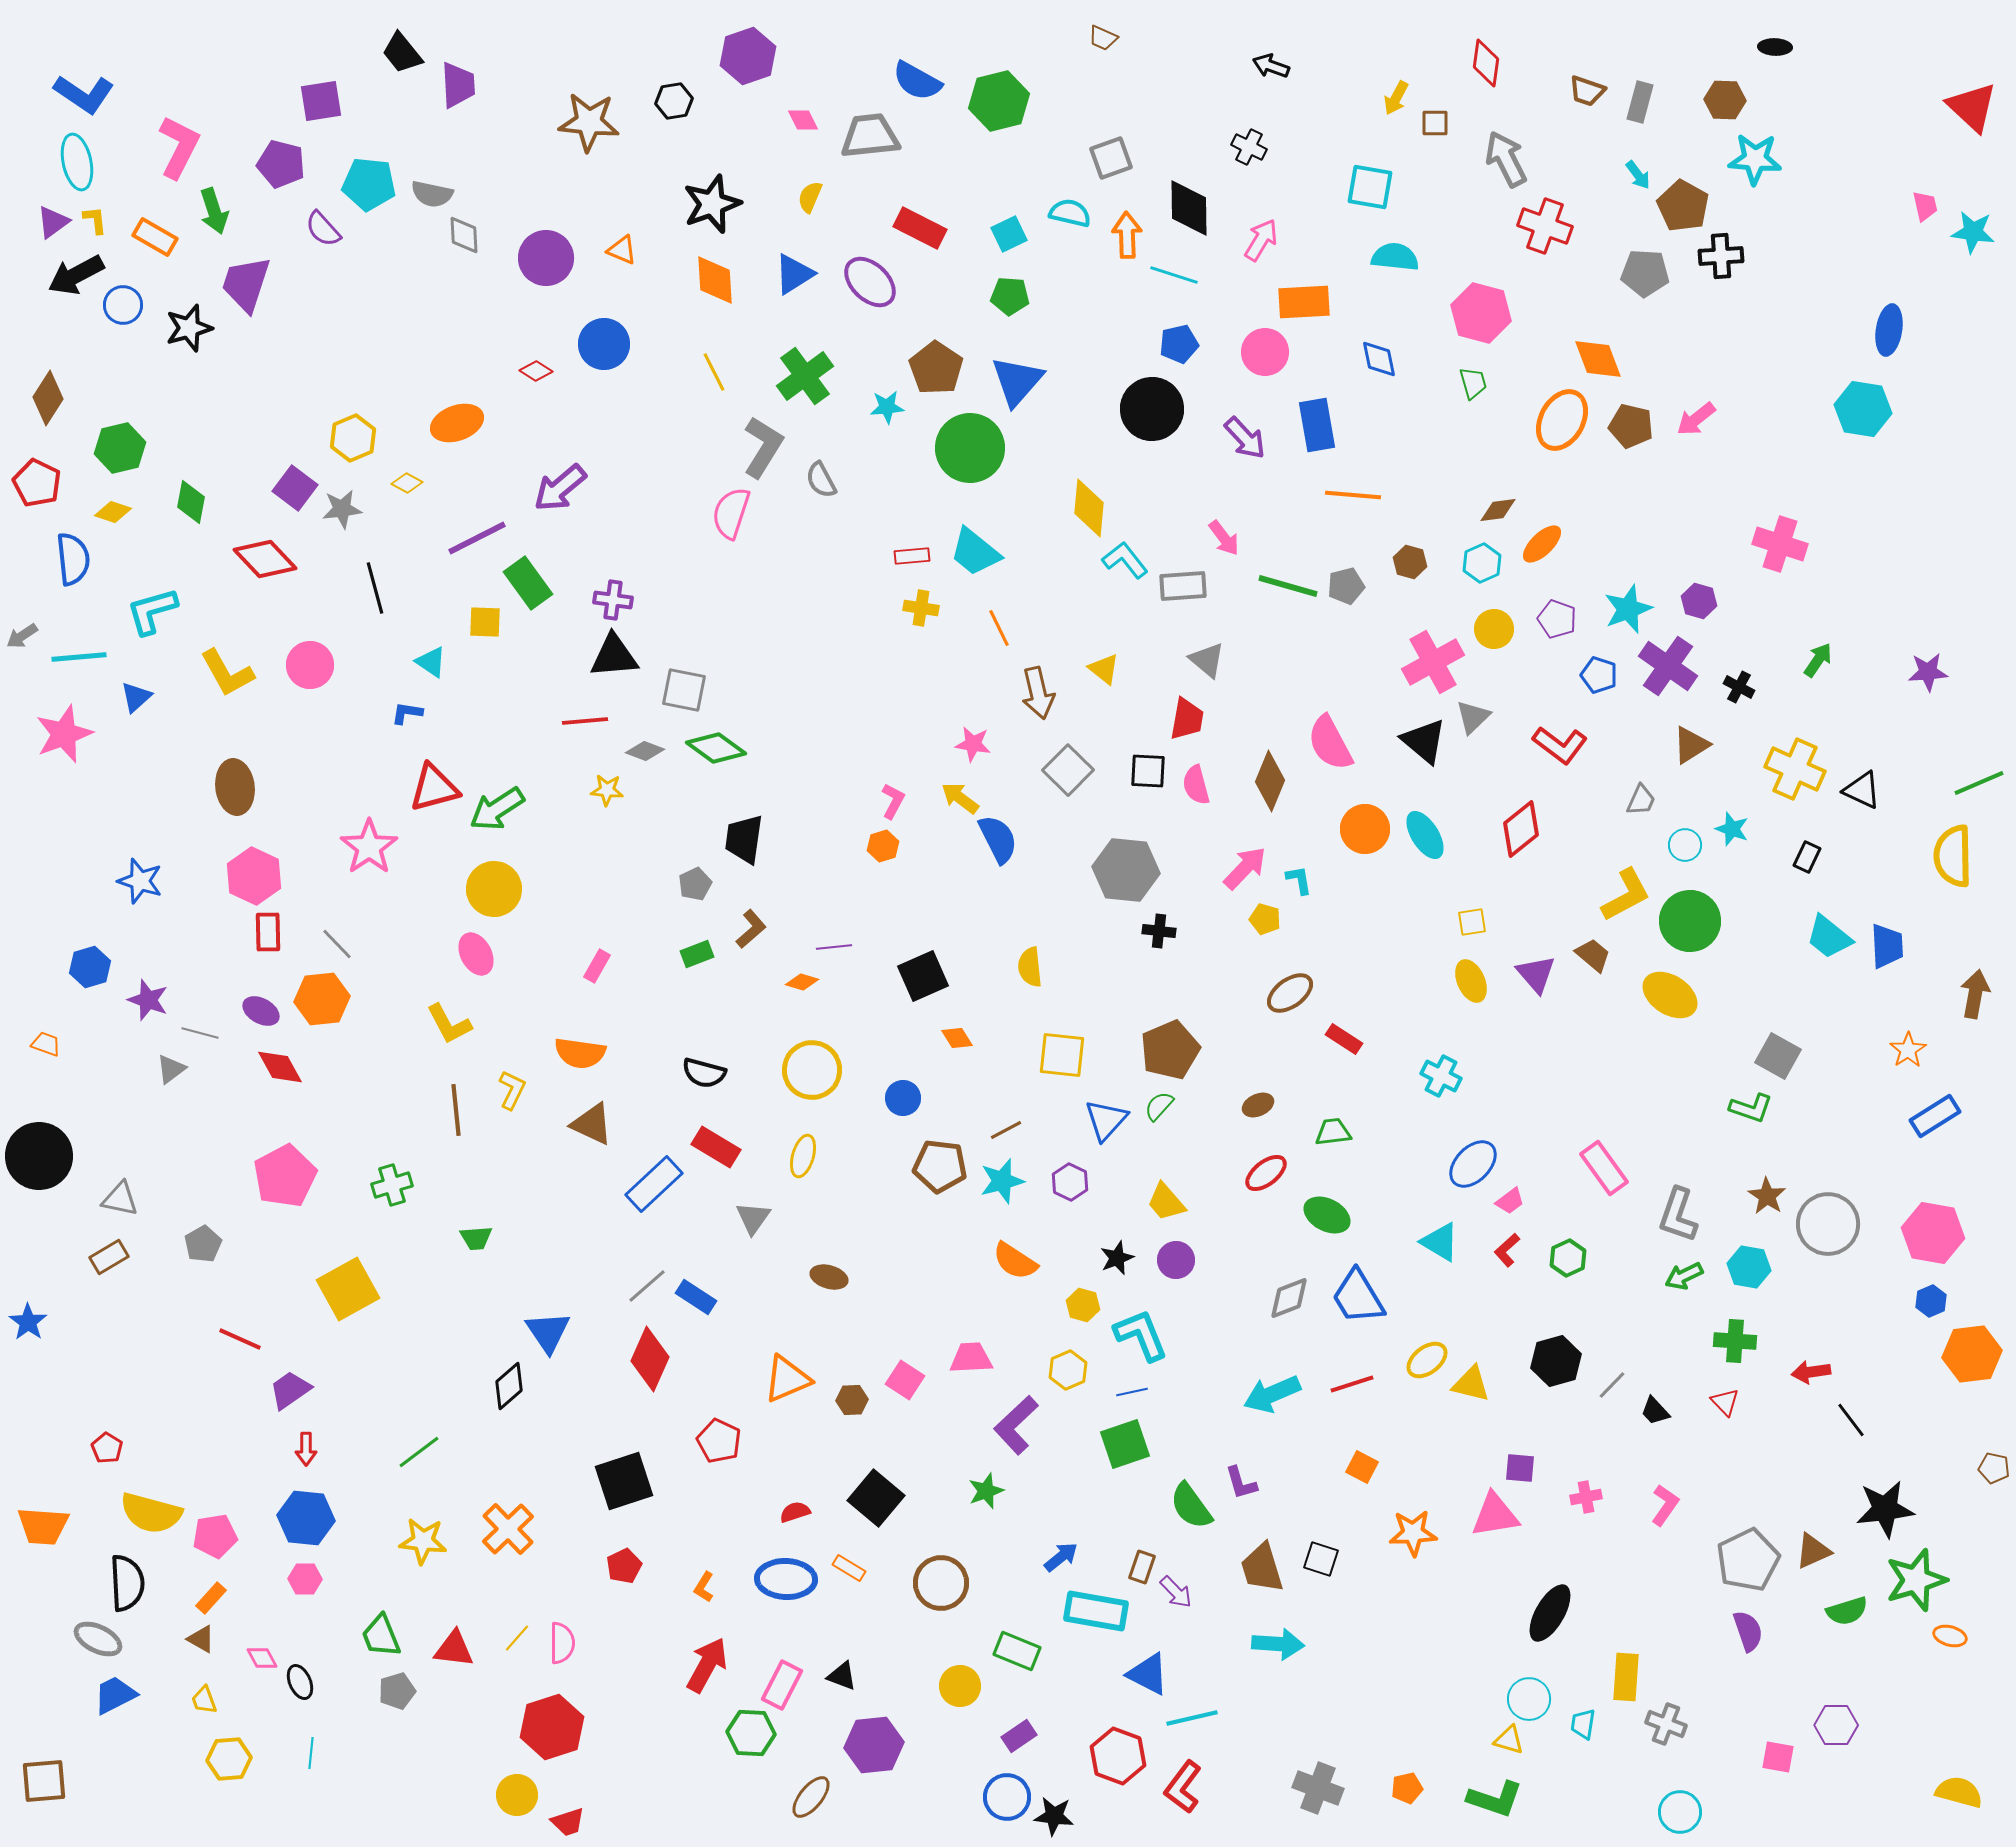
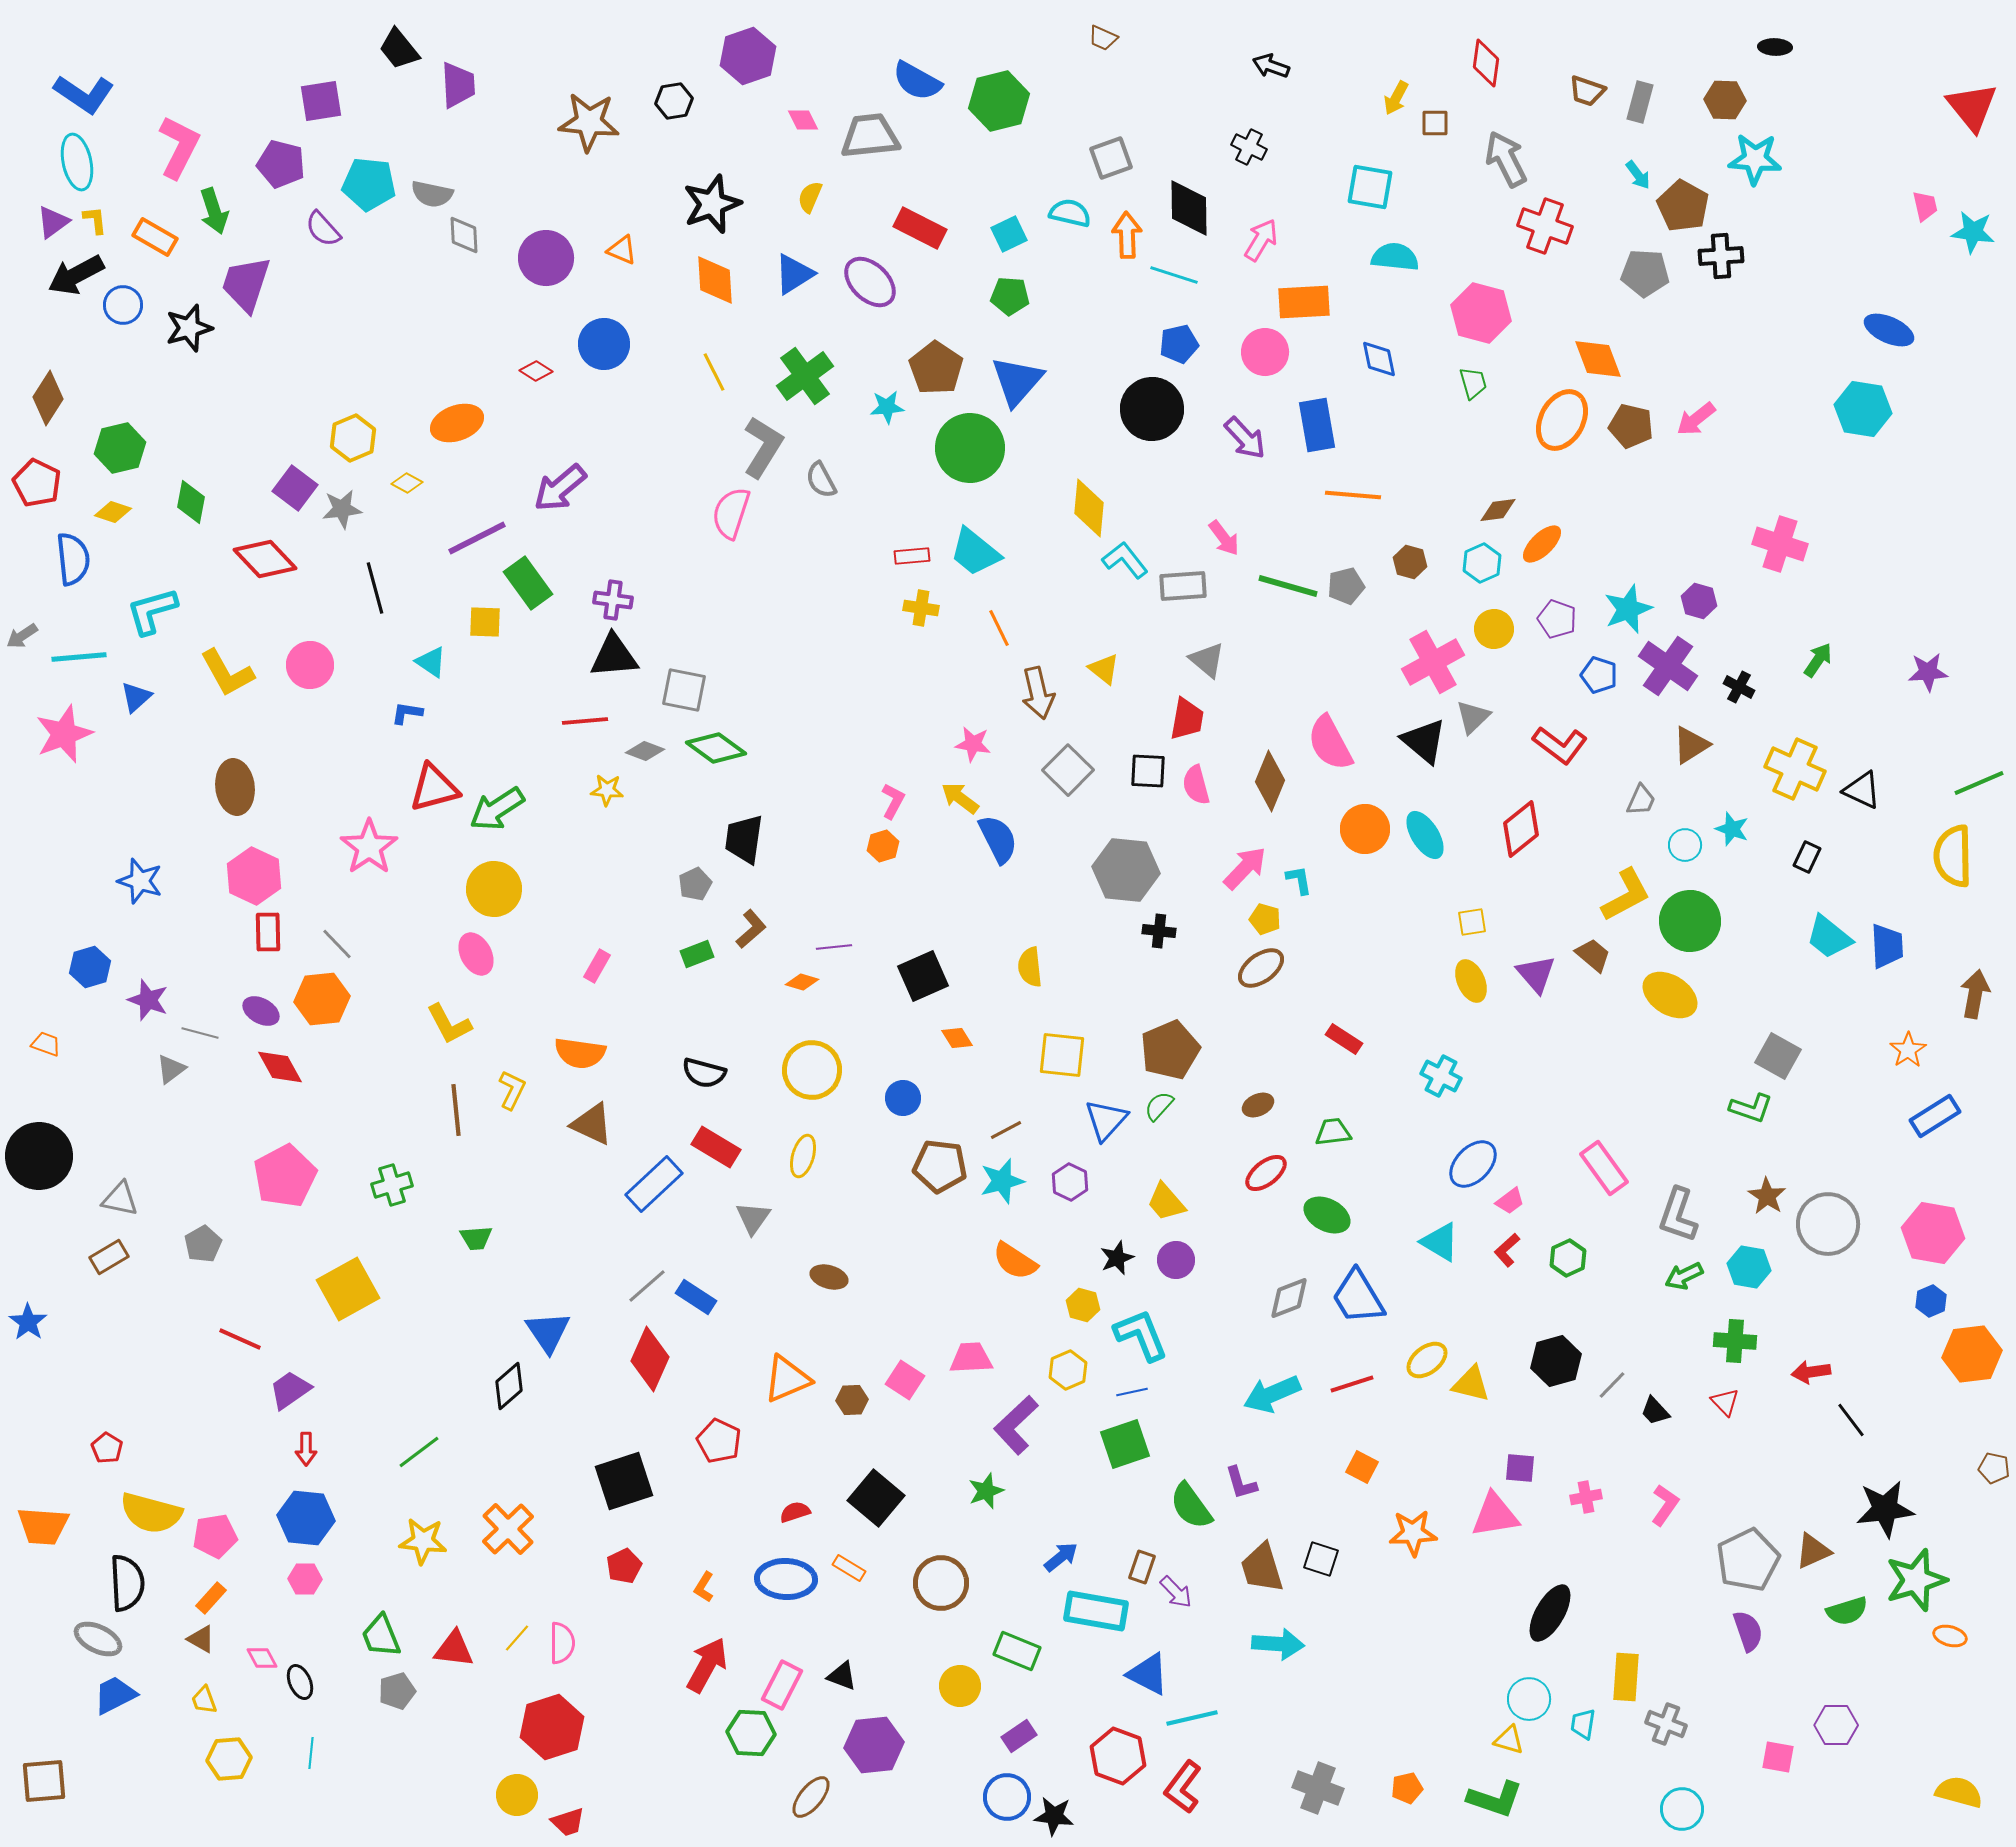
black trapezoid at (402, 53): moved 3 px left, 4 px up
red triangle at (1972, 107): rotated 8 degrees clockwise
blue ellipse at (1889, 330): rotated 75 degrees counterclockwise
brown ellipse at (1290, 993): moved 29 px left, 25 px up
cyan circle at (1680, 1812): moved 2 px right, 3 px up
